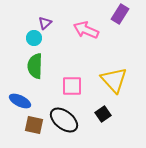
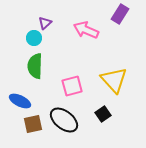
pink square: rotated 15 degrees counterclockwise
brown square: moved 1 px left, 1 px up; rotated 24 degrees counterclockwise
